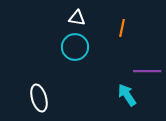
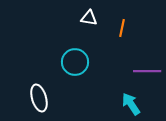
white triangle: moved 12 px right
cyan circle: moved 15 px down
cyan arrow: moved 4 px right, 9 px down
